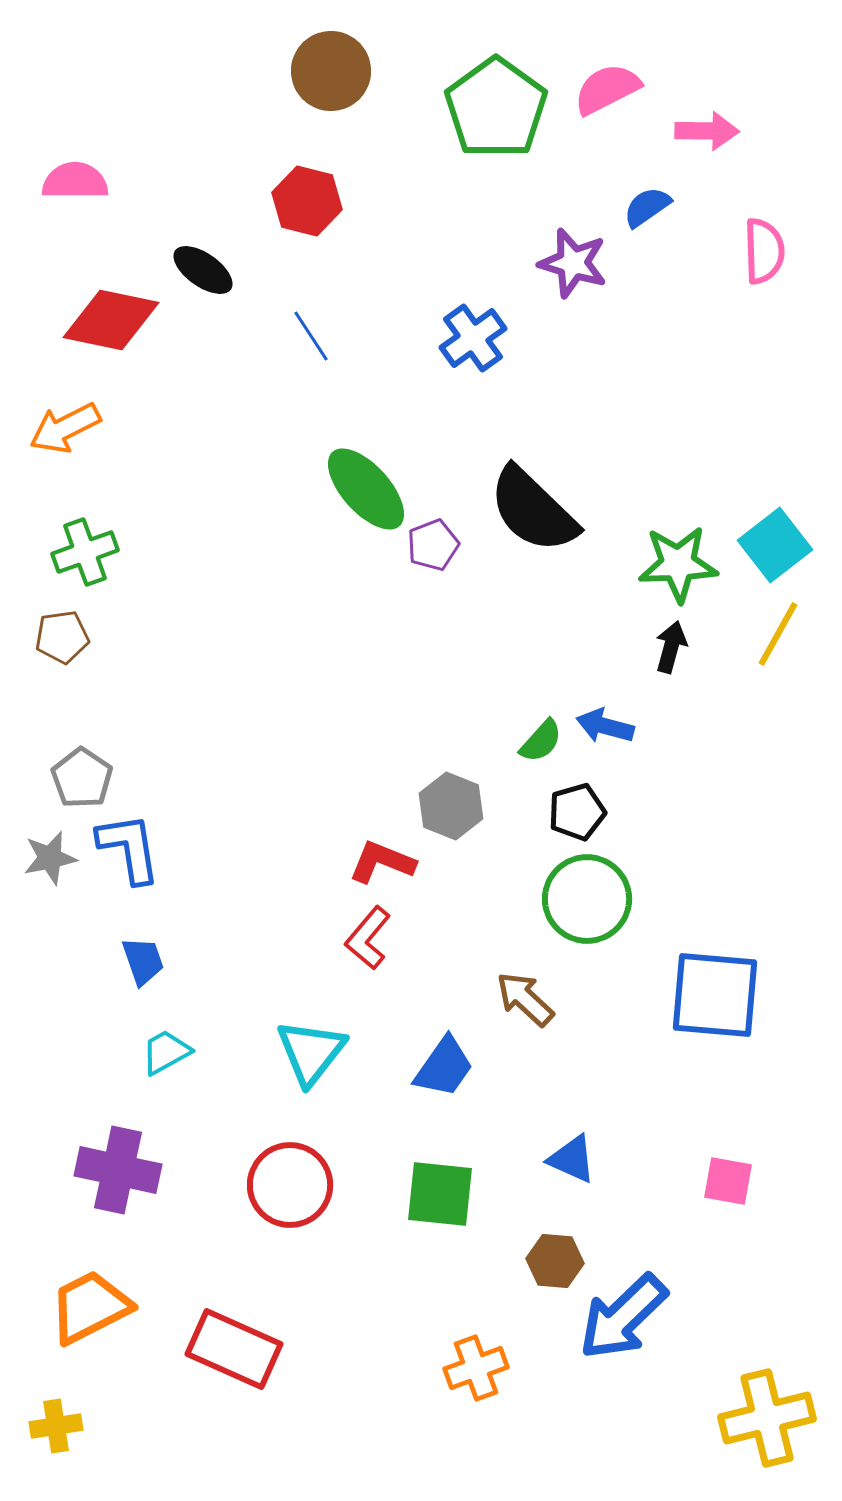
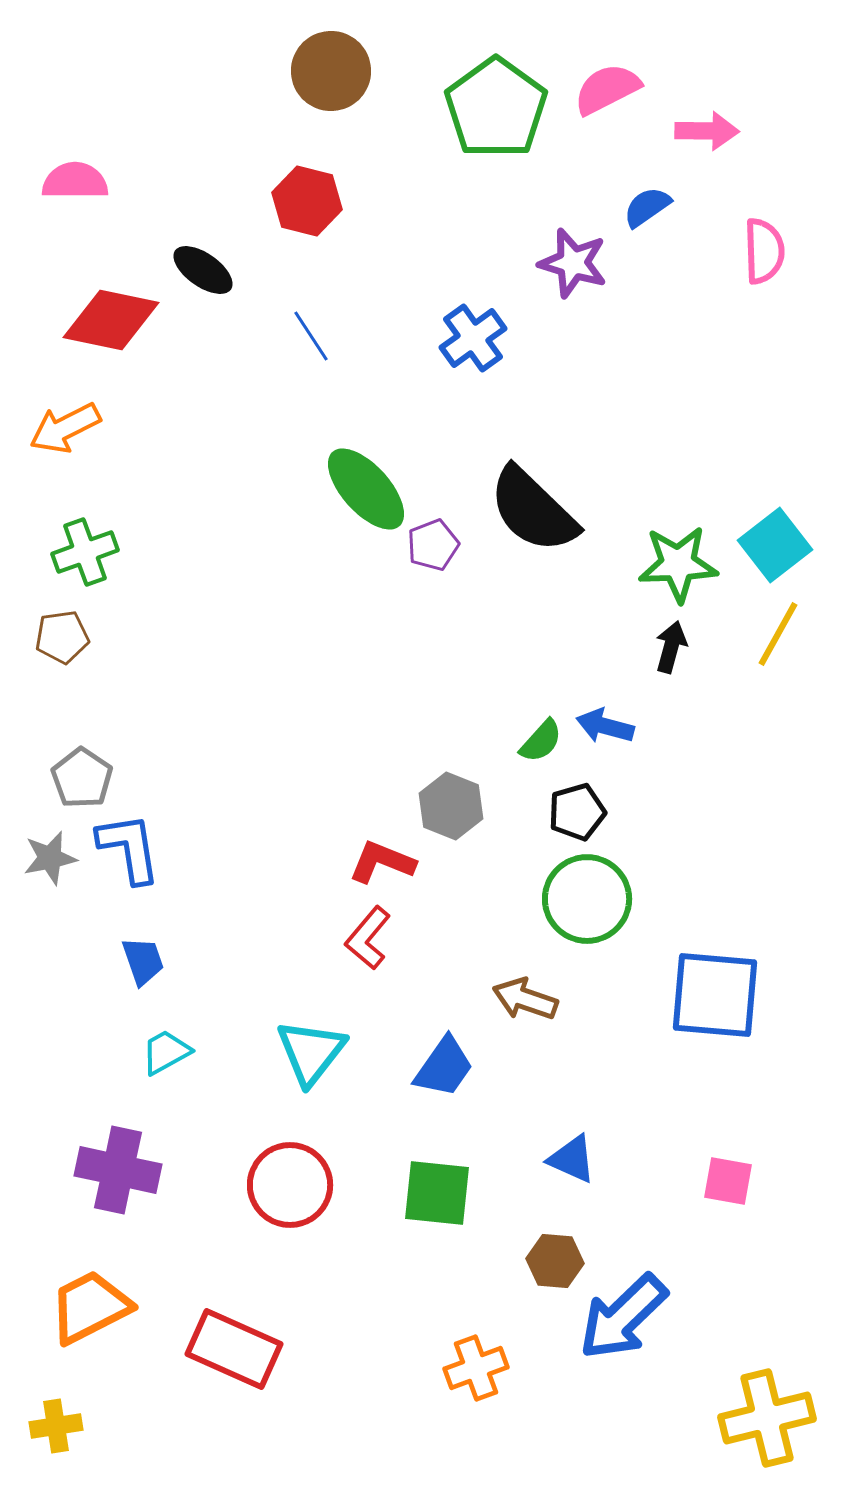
brown arrow at (525, 999): rotated 24 degrees counterclockwise
green square at (440, 1194): moved 3 px left, 1 px up
